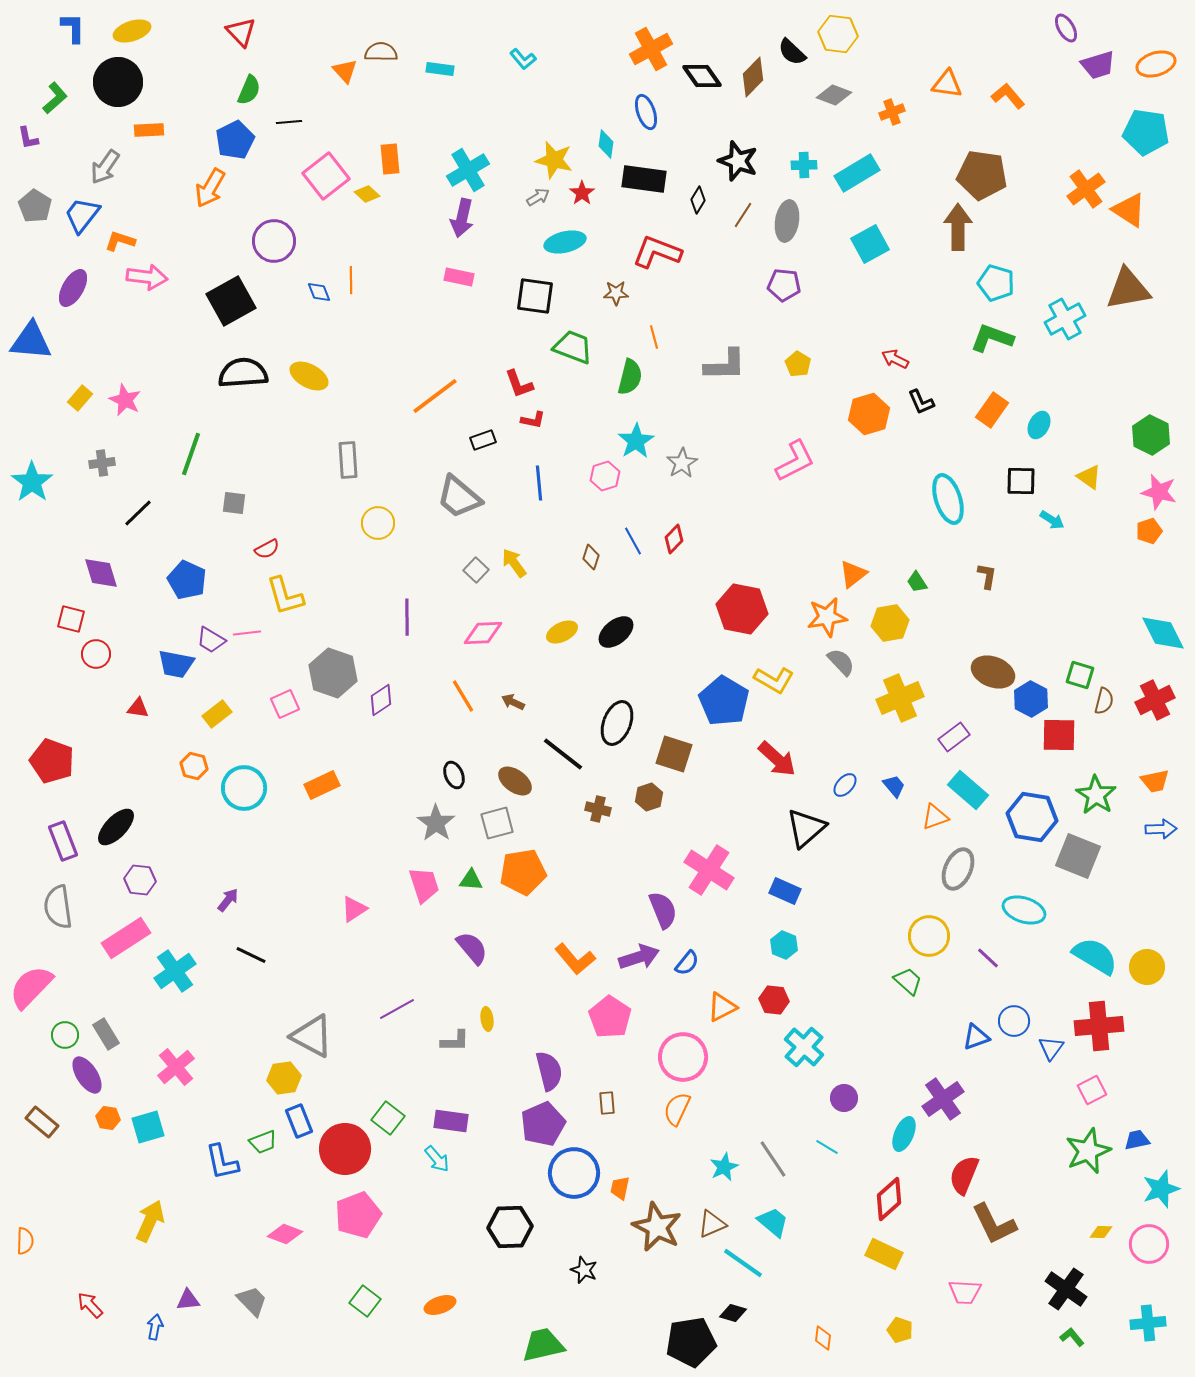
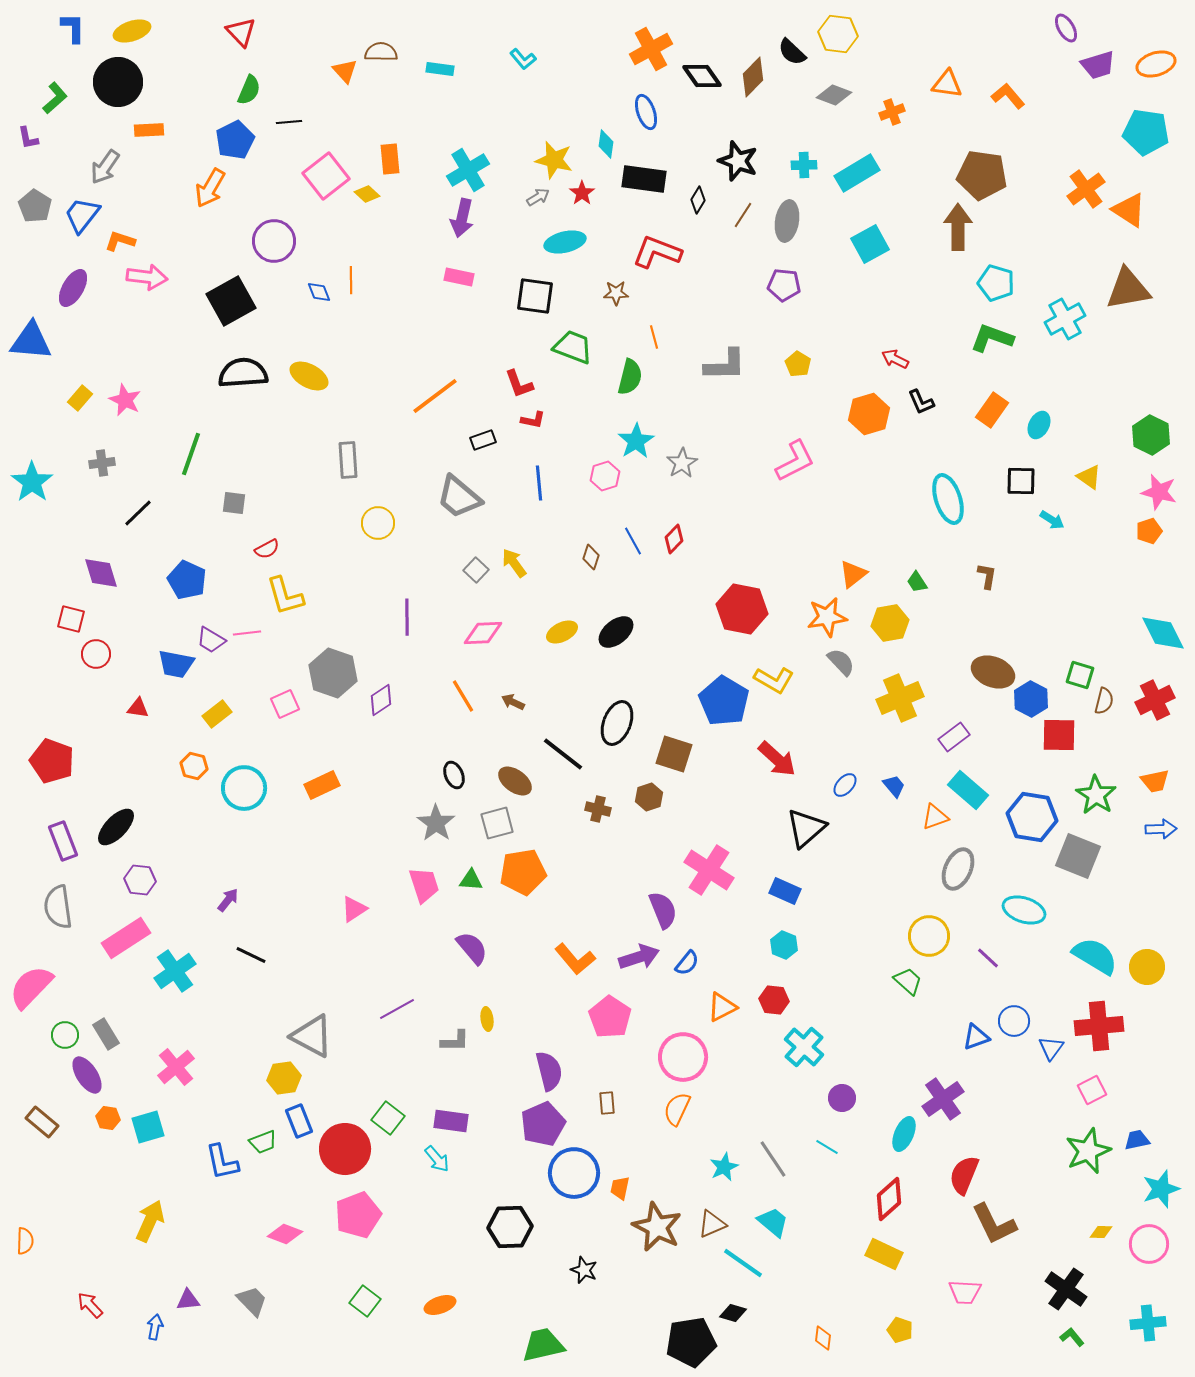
purple circle at (844, 1098): moved 2 px left
